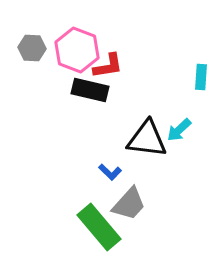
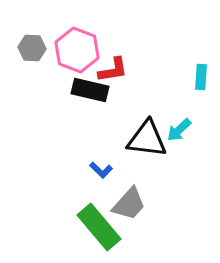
red L-shape: moved 5 px right, 4 px down
blue L-shape: moved 9 px left, 2 px up
